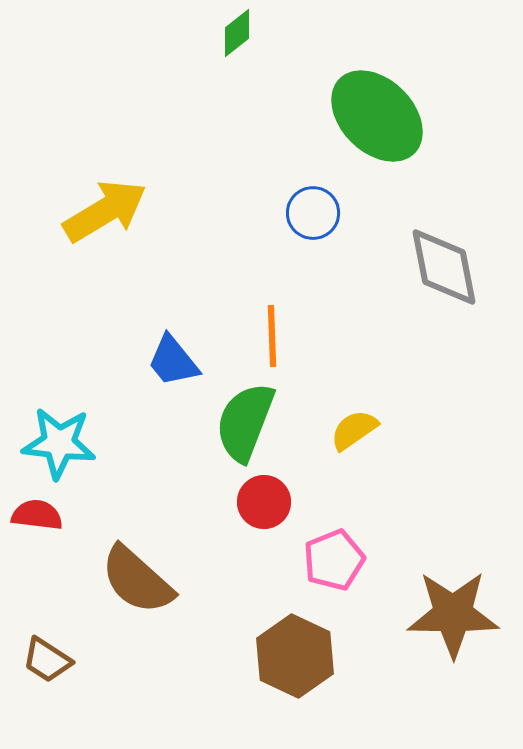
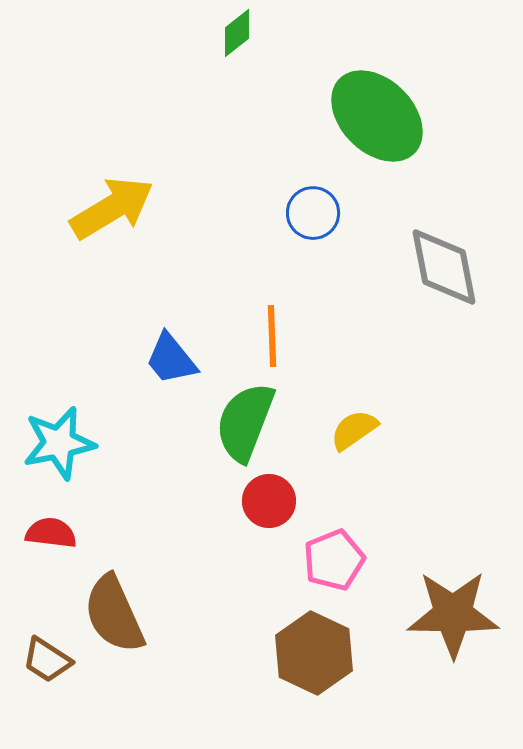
yellow arrow: moved 7 px right, 3 px up
blue trapezoid: moved 2 px left, 2 px up
cyan star: rotated 18 degrees counterclockwise
red circle: moved 5 px right, 1 px up
red semicircle: moved 14 px right, 18 px down
brown semicircle: moved 23 px left, 34 px down; rotated 24 degrees clockwise
brown hexagon: moved 19 px right, 3 px up
